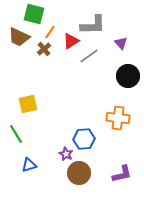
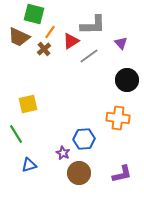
black circle: moved 1 px left, 4 px down
purple star: moved 3 px left, 1 px up
